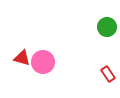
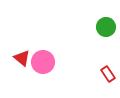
green circle: moved 1 px left
red triangle: rotated 24 degrees clockwise
